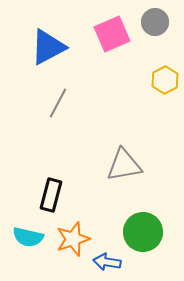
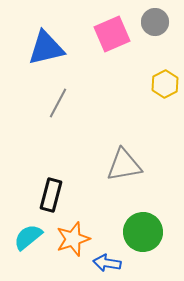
blue triangle: moved 2 px left, 1 px down; rotated 15 degrees clockwise
yellow hexagon: moved 4 px down
cyan semicircle: rotated 128 degrees clockwise
blue arrow: moved 1 px down
